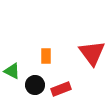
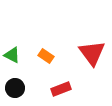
orange rectangle: rotated 56 degrees counterclockwise
green triangle: moved 16 px up
black circle: moved 20 px left, 3 px down
